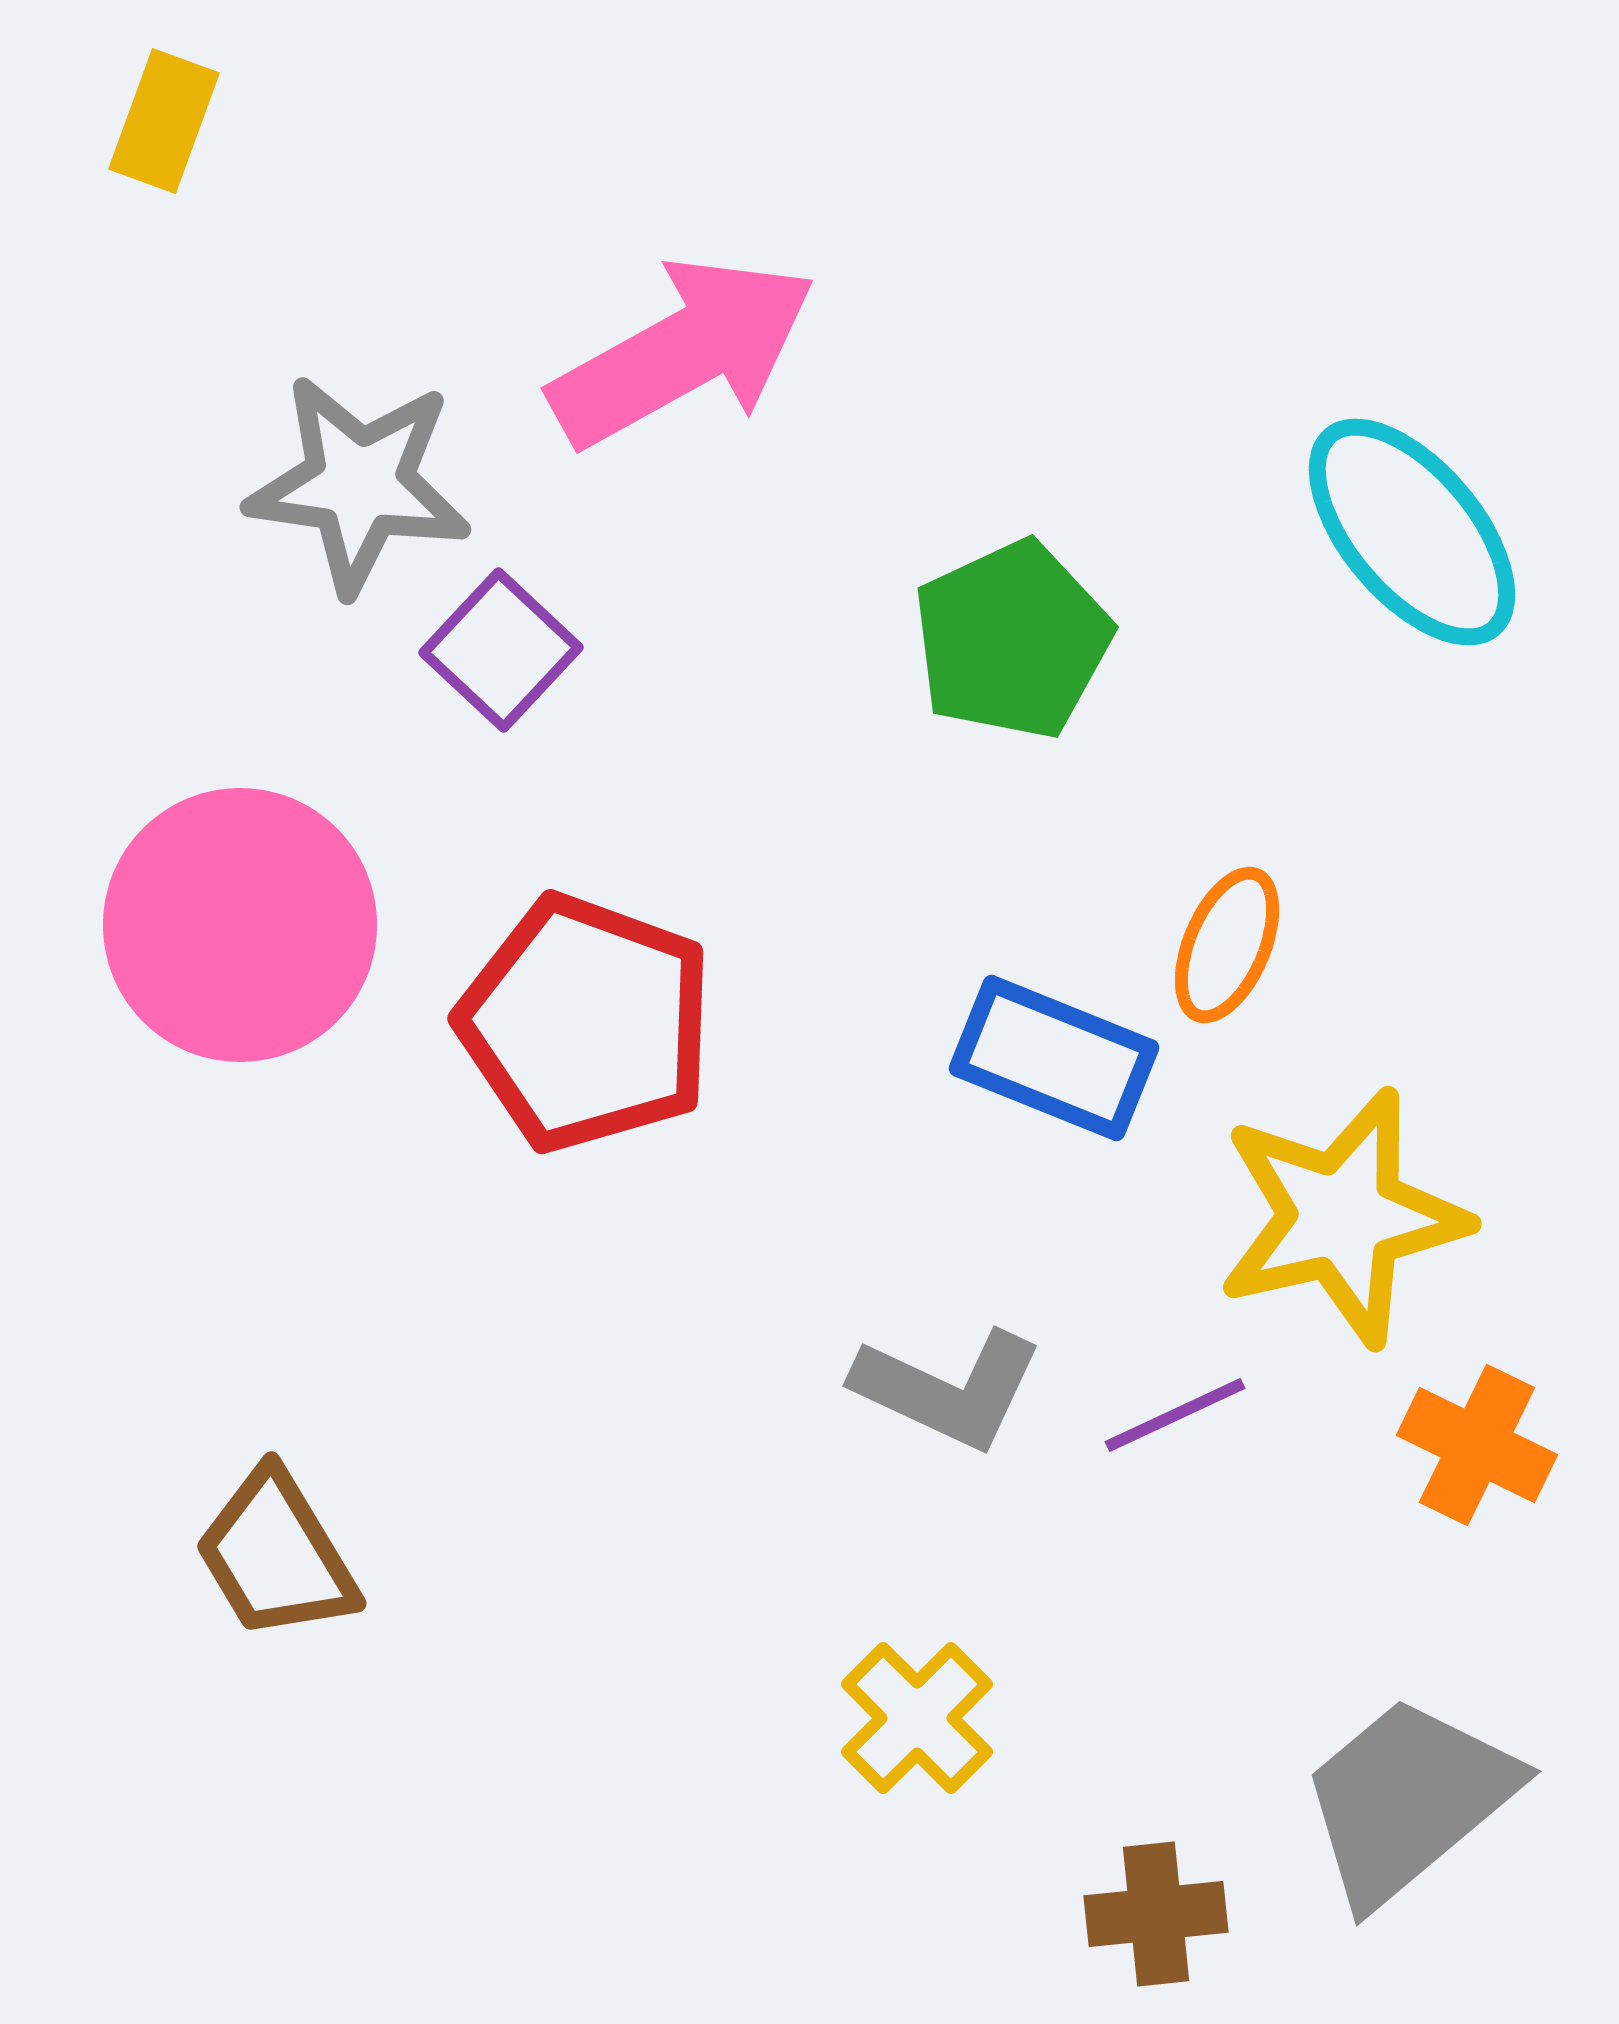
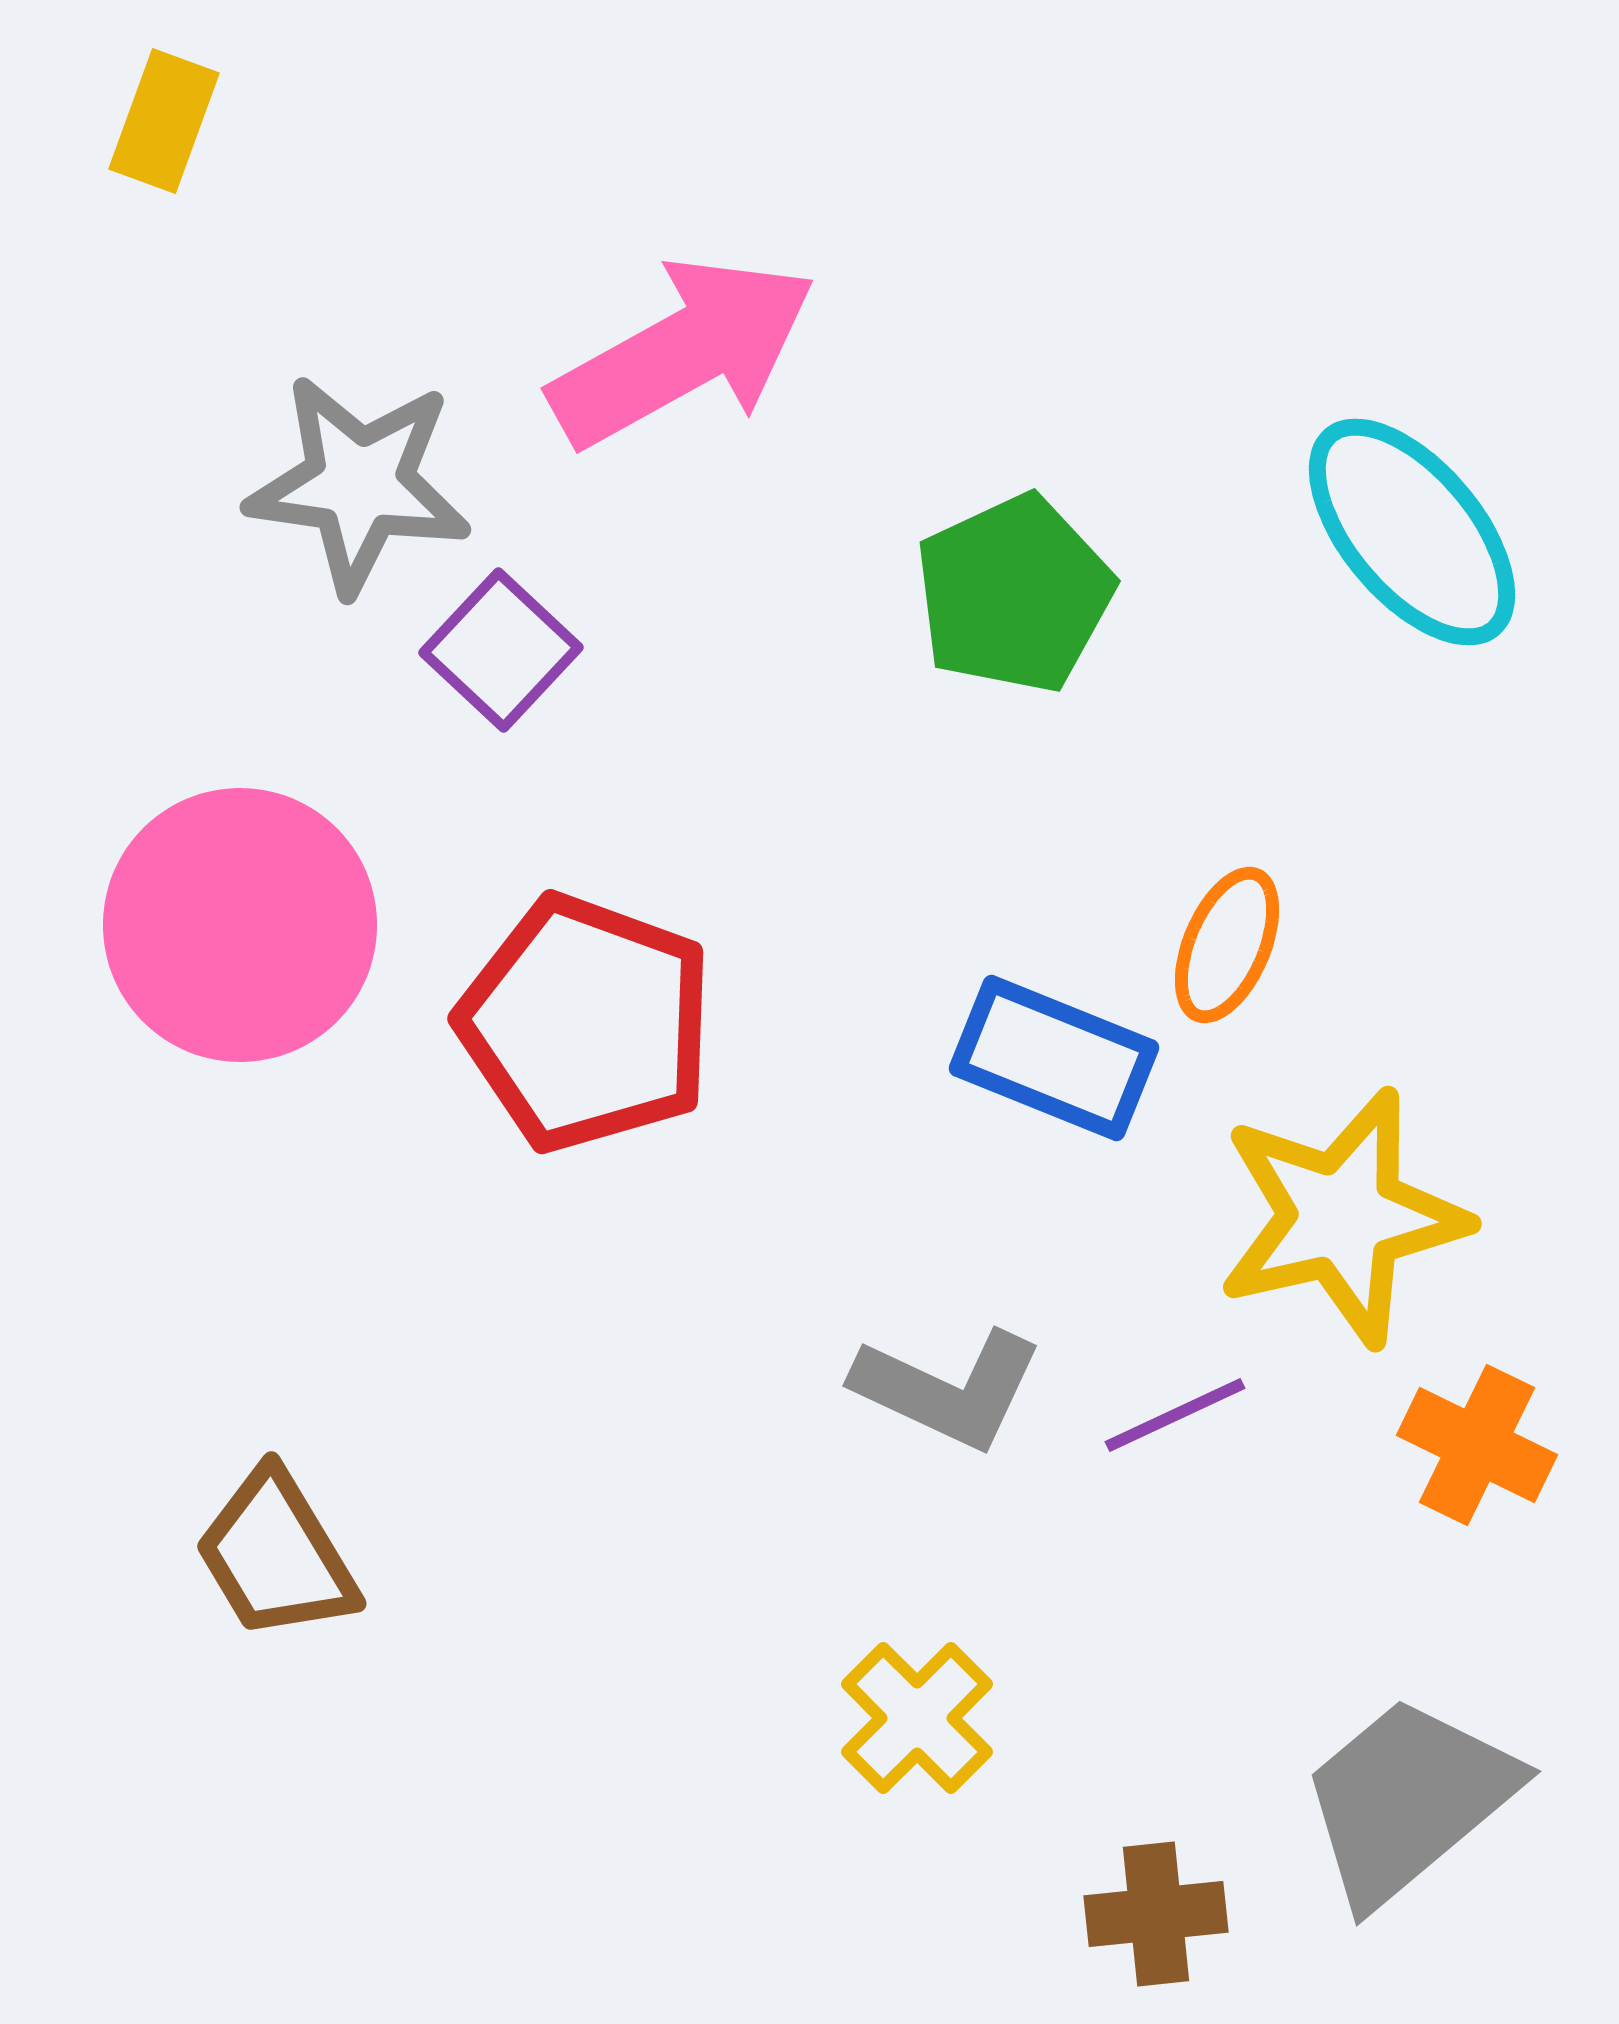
green pentagon: moved 2 px right, 46 px up
